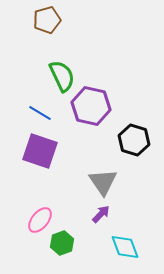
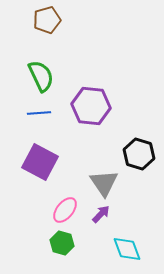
green semicircle: moved 21 px left
purple hexagon: rotated 6 degrees counterclockwise
blue line: moved 1 px left; rotated 35 degrees counterclockwise
black hexagon: moved 5 px right, 14 px down
purple square: moved 11 px down; rotated 9 degrees clockwise
gray triangle: moved 1 px right, 1 px down
pink ellipse: moved 25 px right, 10 px up
green hexagon: rotated 25 degrees counterclockwise
cyan diamond: moved 2 px right, 2 px down
